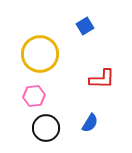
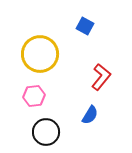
blue square: rotated 30 degrees counterclockwise
red L-shape: moved 1 px left, 2 px up; rotated 52 degrees counterclockwise
blue semicircle: moved 8 px up
black circle: moved 4 px down
